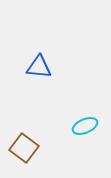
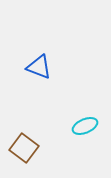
blue triangle: rotated 16 degrees clockwise
